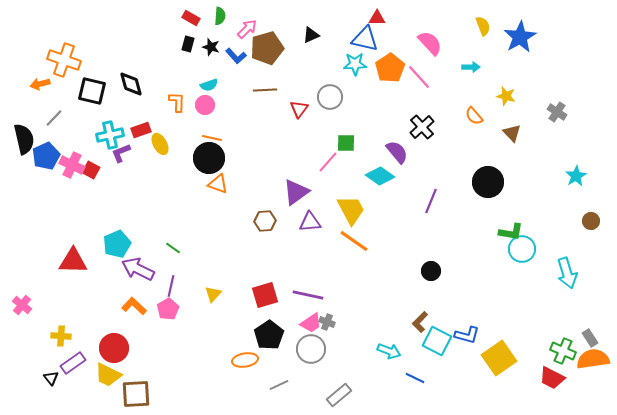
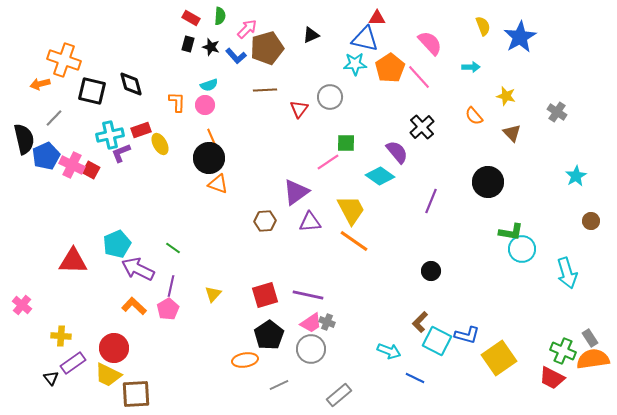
orange line at (212, 138): rotated 54 degrees clockwise
pink line at (328, 162): rotated 15 degrees clockwise
